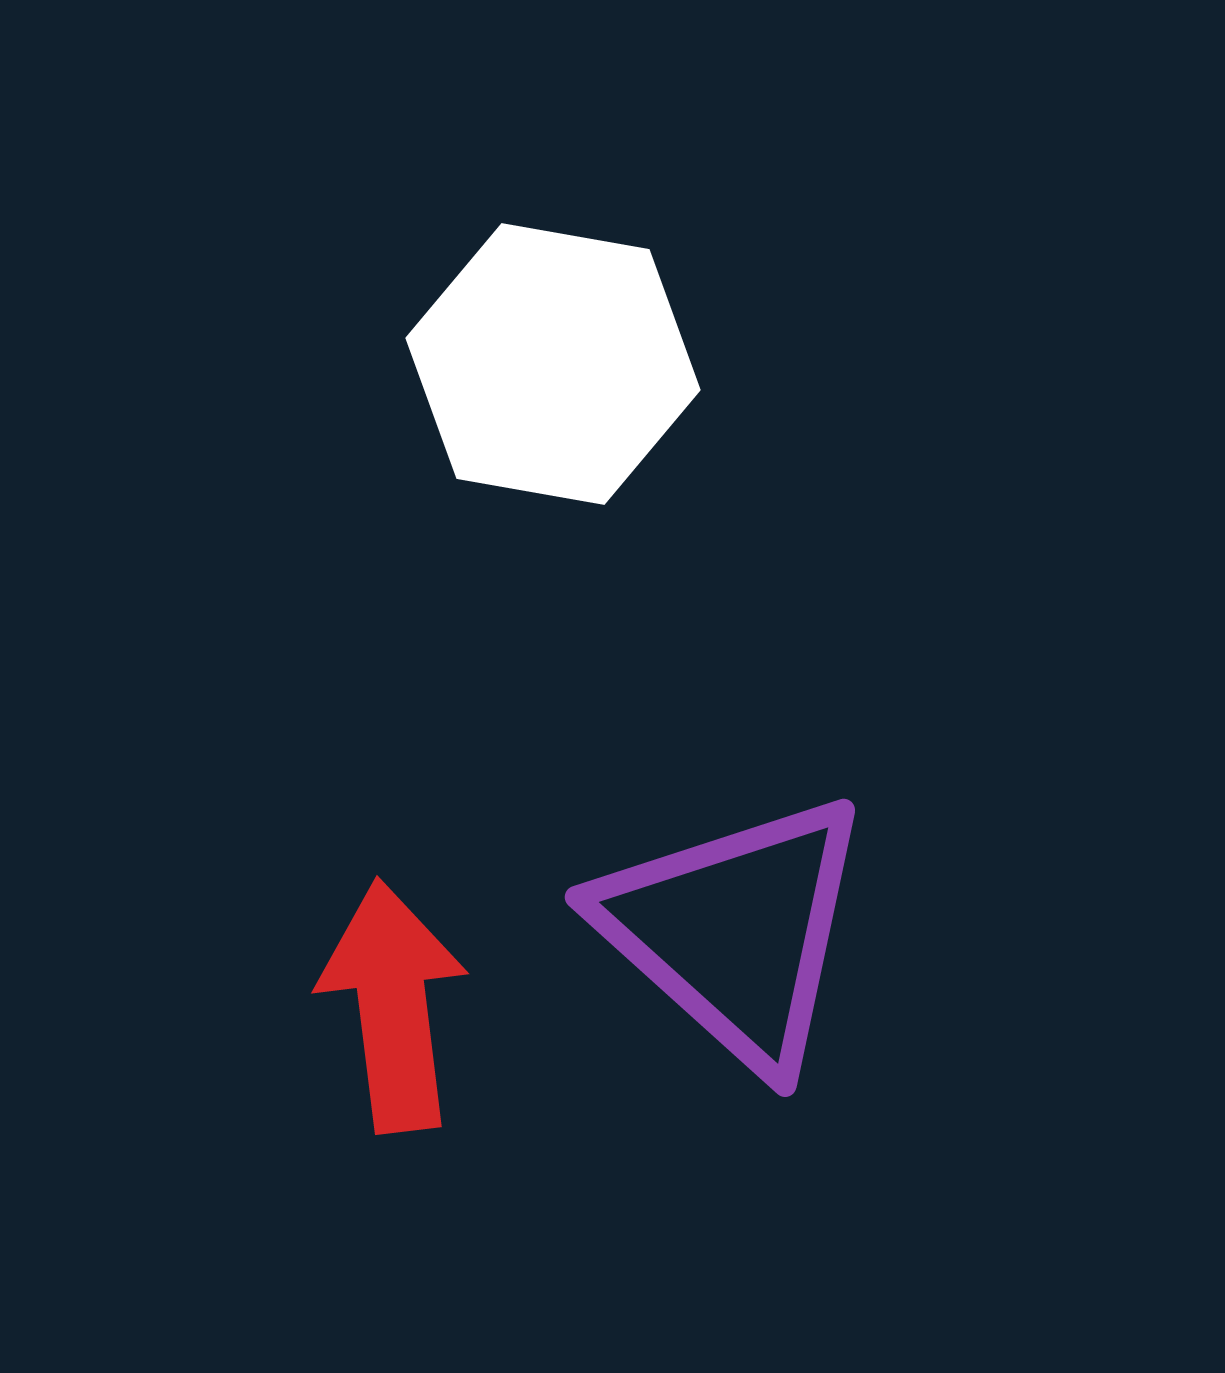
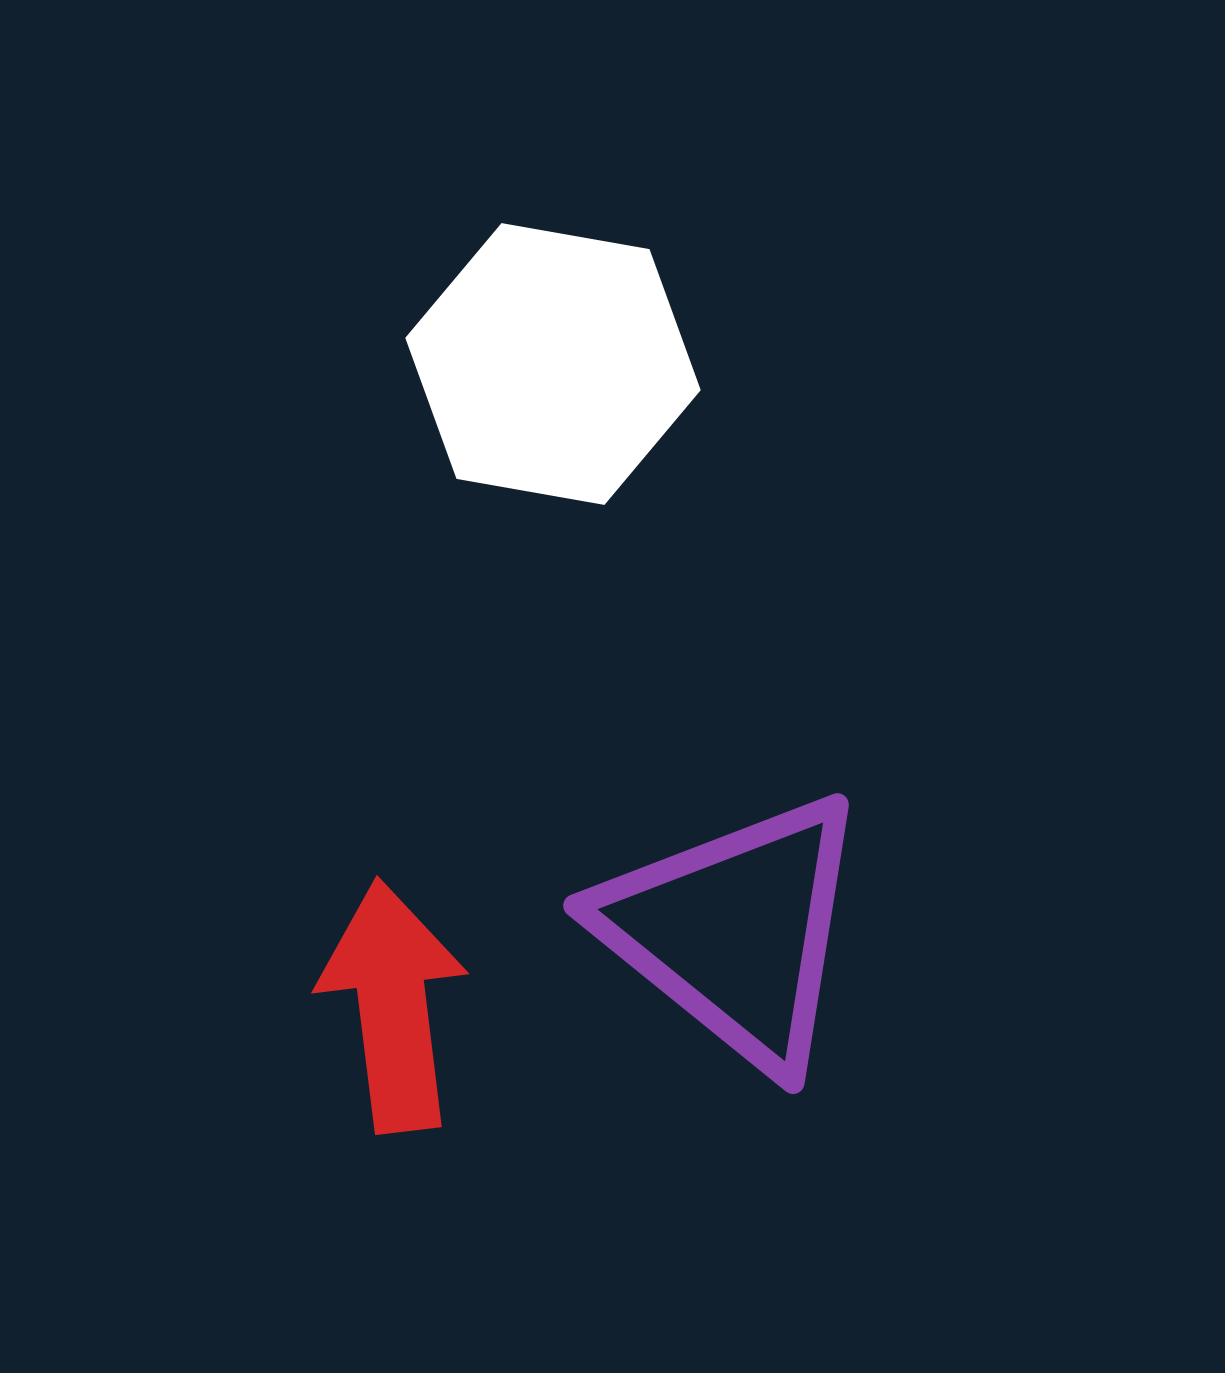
purple triangle: rotated 3 degrees counterclockwise
